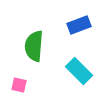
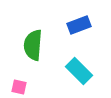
green semicircle: moved 1 px left, 1 px up
pink square: moved 2 px down
